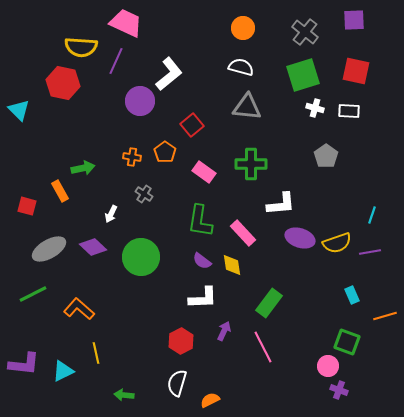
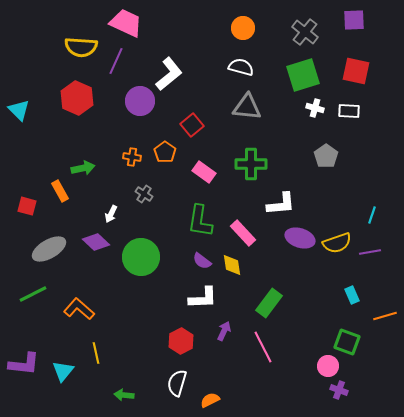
red hexagon at (63, 83): moved 14 px right, 15 px down; rotated 12 degrees clockwise
purple diamond at (93, 247): moved 3 px right, 5 px up
cyan triangle at (63, 371): rotated 25 degrees counterclockwise
